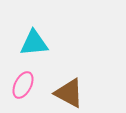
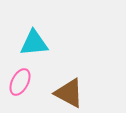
pink ellipse: moved 3 px left, 3 px up
